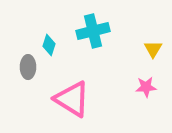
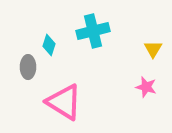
pink star: rotated 20 degrees clockwise
pink triangle: moved 8 px left, 3 px down
